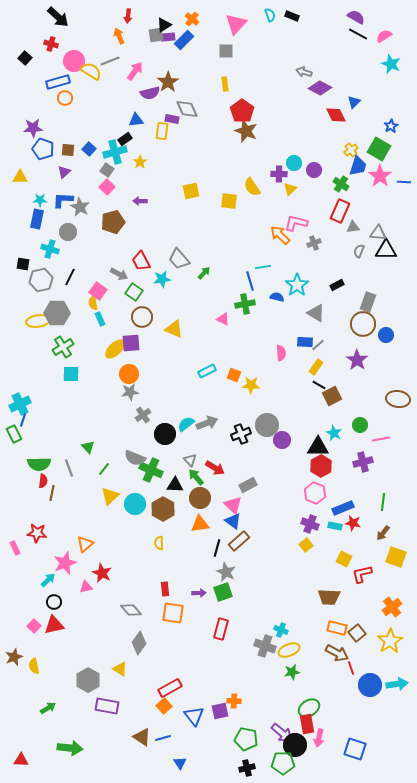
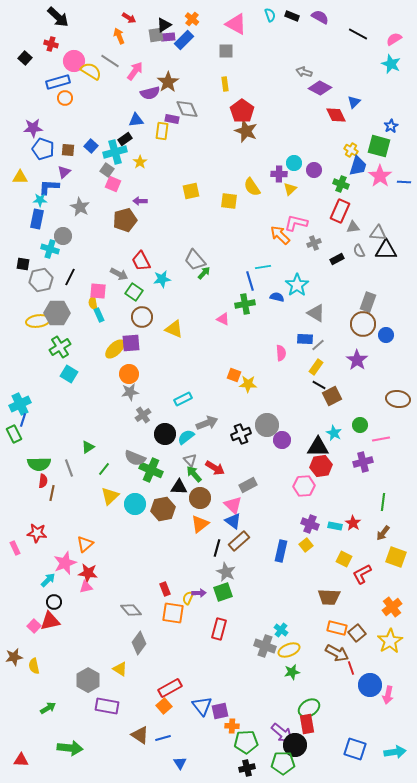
red arrow at (128, 16): moved 1 px right, 2 px down; rotated 64 degrees counterclockwise
purple semicircle at (356, 17): moved 36 px left
pink triangle at (236, 24): rotated 45 degrees counterclockwise
pink semicircle at (384, 36): moved 10 px right, 3 px down
gray line at (110, 61): rotated 54 degrees clockwise
blue square at (89, 149): moved 2 px right, 3 px up
green square at (379, 149): moved 3 px up; rotated 15 degrees counterclockwise
yellow cross at (351, 150): rotated 24 degrees counterclockwise
green cross at (341, 184): rotated 14 degrees counterclockwise
pink square at (107, 187): moved 6 px right, 3 px up; rotated 21 degrees counterclockwise
blue L-shape at (63, 200): moved 14 px left, 13 px up
brown pentagon at (113, 222): moved 12 px right, 2 px up
gray circle at (68, 232): moved 5 px left, 4 px down
gray semicircle at (359, 251): rotated 48 degrees counterclockwise
gray trapezoid at (179, 259): moved 16 px right, 1 px down
black rectangle at (337, 285): moved 26 px up
pink square at (98, 291): rotated 30 degrees counterclockwise
cyan rectangle at (100, 319): moved 1 px left, 4 px up
blue rectangle at (305, 342): moved 3 px up
green cross at (63, 347): moved 3 px left
cyan rectangle at (207, 371): moved 24 px left, 28 px down
cyan square at (71, 374): moved 2 px left; rotated 30 degrees clockwise
yellow star at (251, 385): moved 3 px left, 1 px up
cyan semicircle at (186, 424): moved 13 px down
green triangle at (88, 447): rotated 40 degrees clockwise
red hexagon at (321, 466): rotated 20 degrees clockwise
green arrow at (196, 477): moved 2 px left, 3 px up
black triangle at (175, 485): moved 4 px right, 2 px down
pink hexagon at (315, 493): moved 11 px left, 7 px up; rotated 25 degrees counterclockwise
blue rectangle at (343, 508): moved 62 px left, 43 px down; rotated 55 degrees counterclockwise
brown hexagon at (163, 509): rotated 20 degrees clockwise
red star at (353, 523): rotated 21 degrees clockwise
orange triangle at (200, 524): rotated 30 degrees counterclockwise
yellow semicircle at (159, 543): moved 29 px right, 55 px down; rotated 24 degrees clockwise
red star at (102, 573): moved 14 px left; rotated 18 degrees counterclockwise
red L-shape at (362, 574): rotated 15 degrees counterclockwise
red rectangle at (165, 589): rotated 16 degrees counterclockwise
red triangle at (54, 625): moved 4 px left, 4 px up
red rectangle at (221, 629): moved 2 px left
cyan cross at (281, 630): rotated 16 degrees clockwise
brown star at (14, 657): rotated 12 degrees clockwise
cyan arrow at (397, 684): moved 2 px left, 68 px down
orange cross at (234, 701): moved 2 px left, 25 px down
blue triangle at (194, 716): moved 8 px right, 10 px up
brown triangle at (142, 737): moved 2 px left, 2 px up
pink arrow at (319, 738): moved 69 px right, 43 px up
green pentagon at (246, 739): moved 3 px down; rotated 15 degrees counterclockwise
